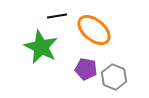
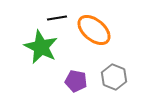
black line: moved 2 px down
purple pentagon: moved 10 px left, 12 px down
